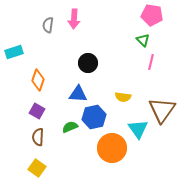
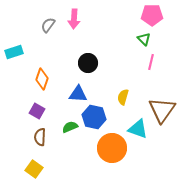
pink pentagon: rotated 10 degrees counterclockwise
gray semicircle: rotated 28 degrees clockwise
green triangle: moved 1 px right, 1 px up
orange diamond: moved 4 px right, 1 px up
yellow semicircle: rotated 98 degrees clockwise
blue hexagon: rotated 25 degrees clockwise
cyan triangle: rotated 35 degrees counterclockwise
brown semicircle: moved 2 px right
yellow square: moved 3 px left, 1 px down
